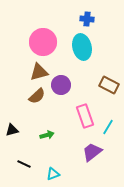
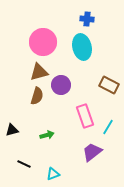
brown semicircle: rotated 30 degrees counterclockwise
